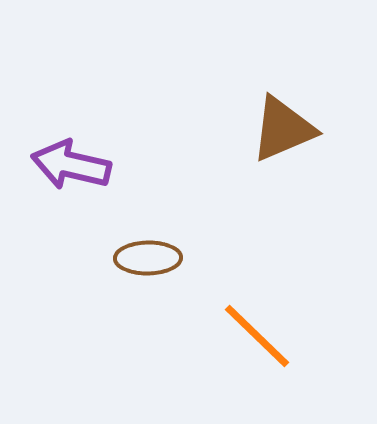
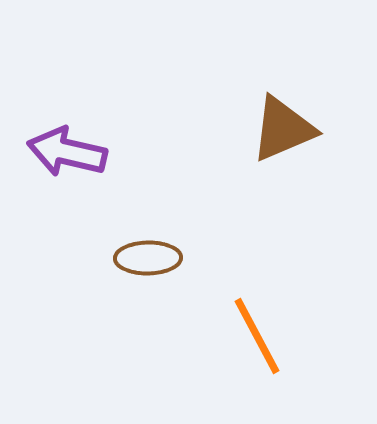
purple arrow: moved 4 px left, 13 px up
orange line: rotated 18 degrees clockwise
